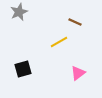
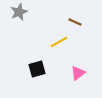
black square: moved 14 px right
